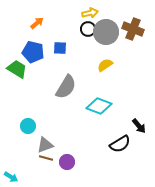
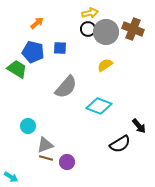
gray semicircle: rotated 10 degrees clockwise
